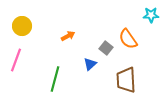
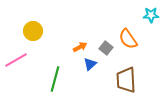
yellow circle: moved 11 px right, 5 px down
orange arrow: moved 12 px right, 11 px down
pink line: rotated 40 degrees clockwise
